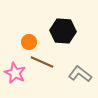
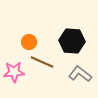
black hexagon: moved 9 px right, 10 px down
pink star: moved 1 px left, 1 px up; rotated 30 degrees counterclockwise
